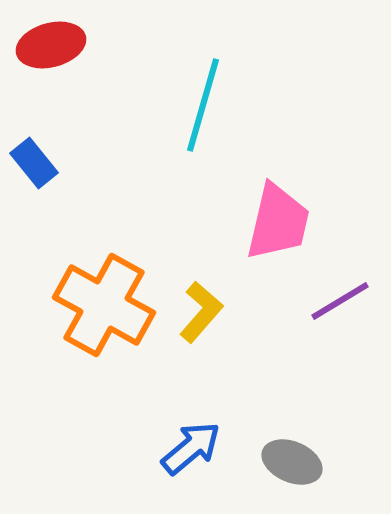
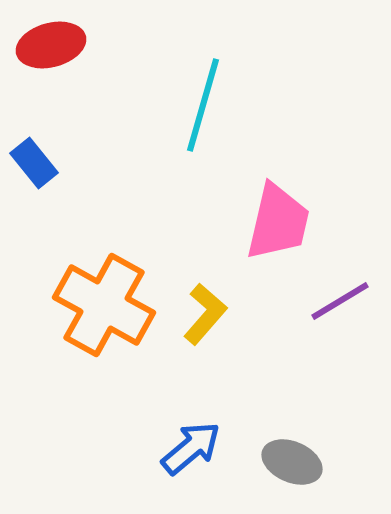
yellow L-shape: moved 4 px right, 2 px down
